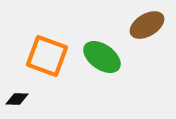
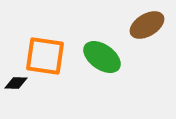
orange square: moved 2 px left; rotated 12 degrees counterclockwise
black diamond: moved 1 px left, 16 px up
